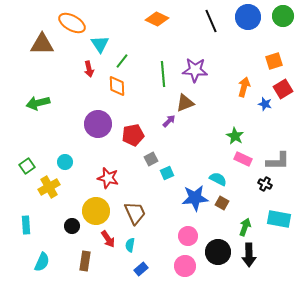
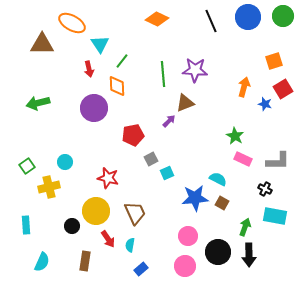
purple circle at (98, 124): moved 4 px left, 16 px up
black cross at (265, 184): moved 5 px down
yellow cross at (49, 187): rotated 15 degrees clockwise
cyan rectangle at (279, 219): moved 4 px left, 3 px up
